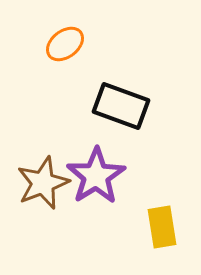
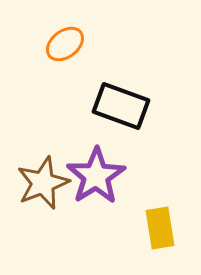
yellow rectangle: moved 2 px left, 1 px down
